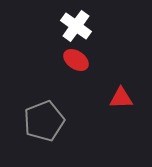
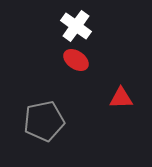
gray pentagon: rotated 9 degrees clockwise
